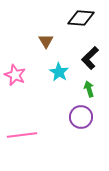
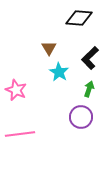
black diamond: moved 2 px left
brown triangle: moved 3 px right, 7 px down
pink star: moved 1 px right, 15 px down
green arrow: rotated 35 degrees clockwise
pink line: moved 2 px left, 1 px up
